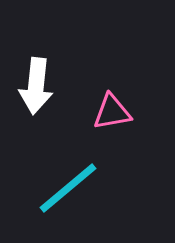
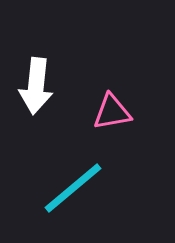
cyan line: moved 5 px right
